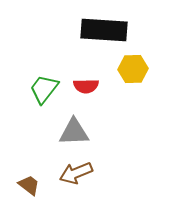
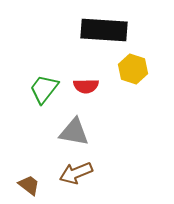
yellow hexagon: rotated 20 degrees clockwise
gray triangle: rotated 12 degrees clockwise
